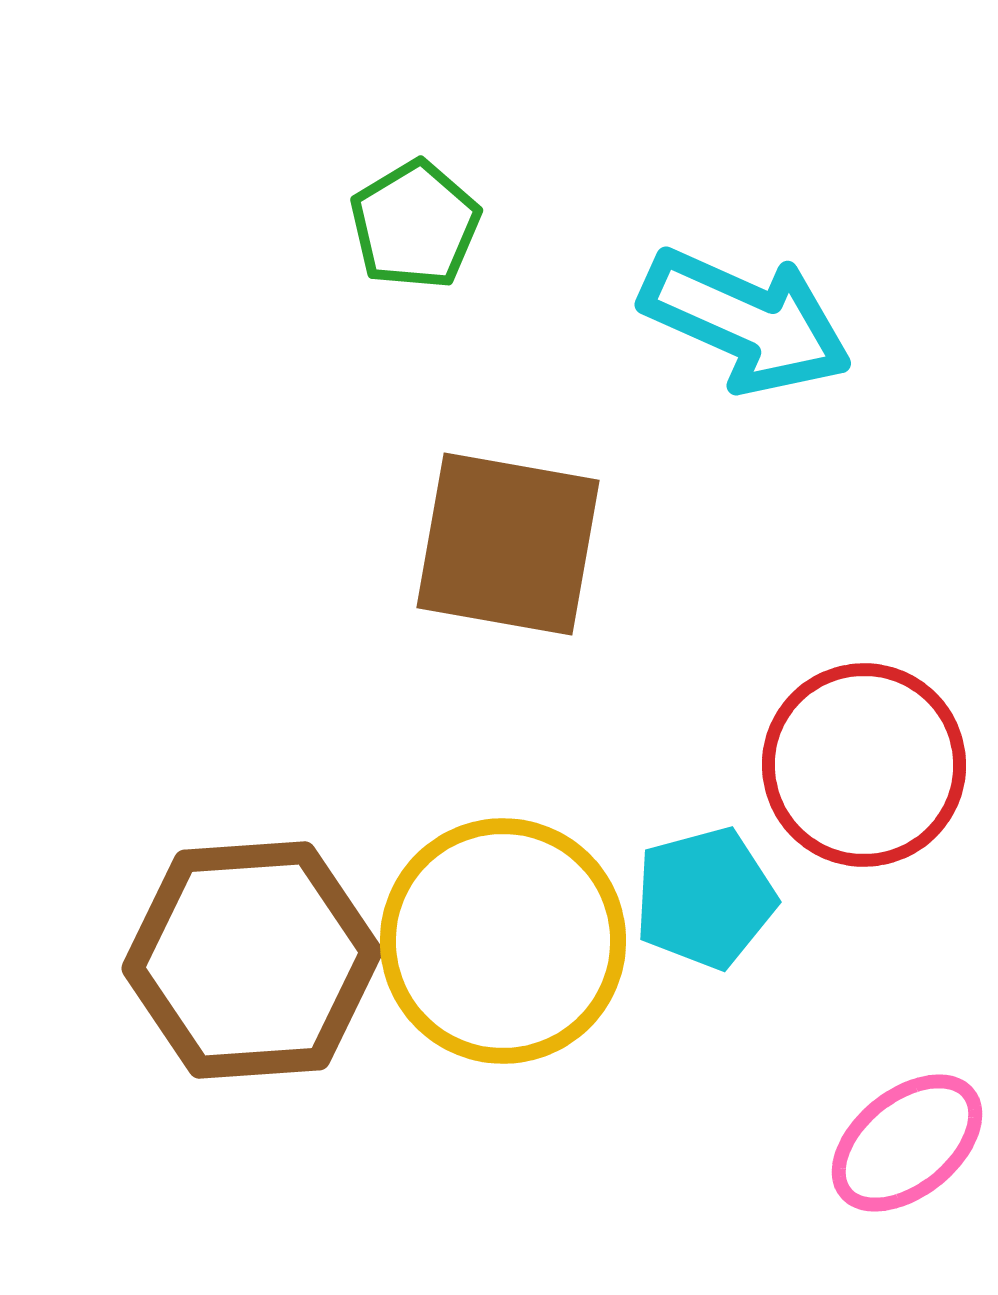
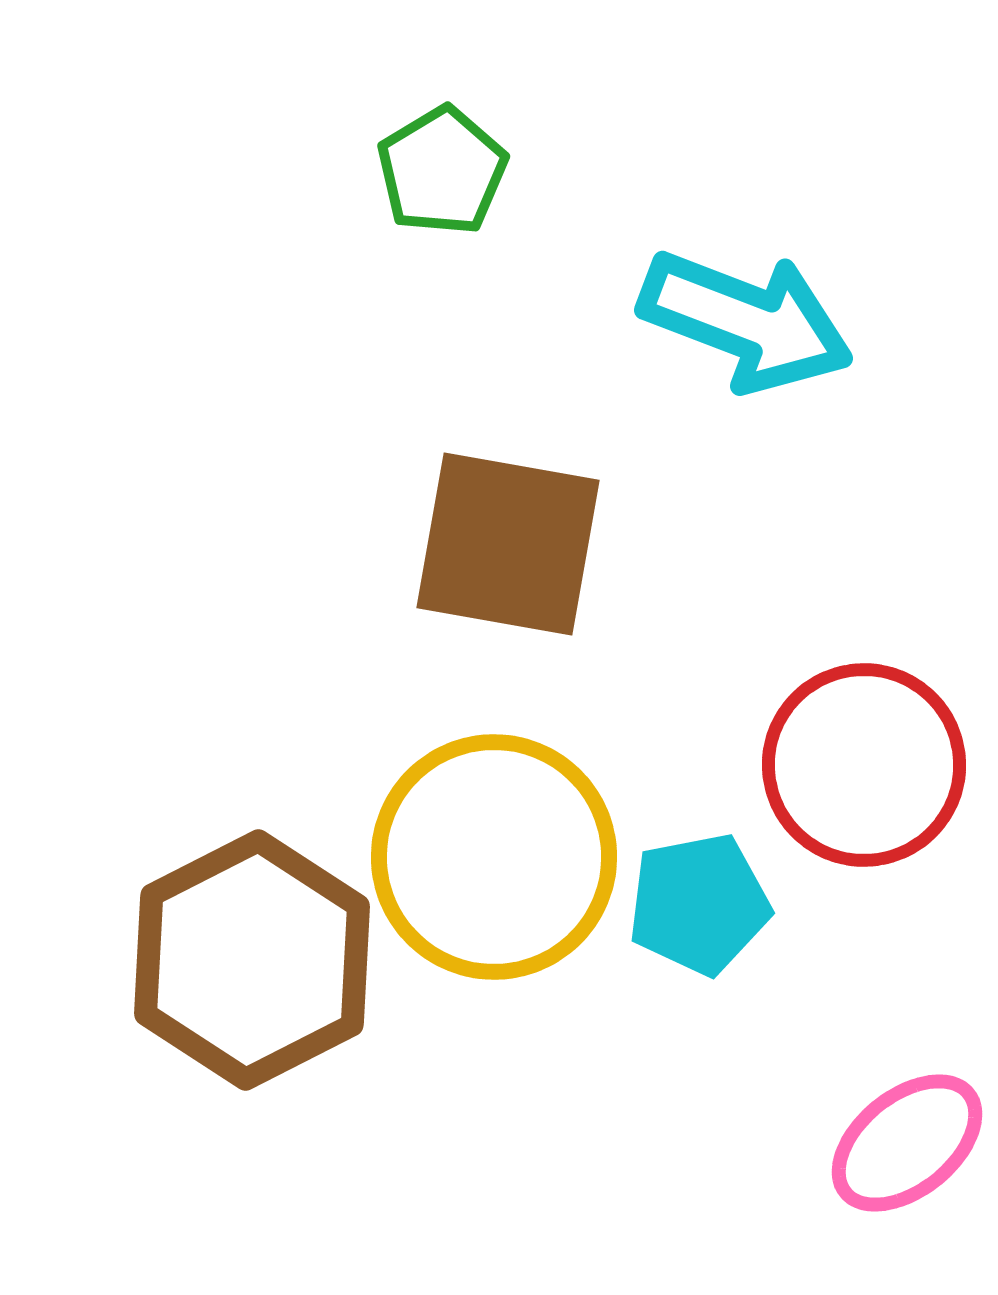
green pentagon: moved 27 px right, 54 px up
cyan arrow: rotated 3 degrees counterclockwise
cyan pentagon: moved 6 px left, 6 px down; rotated 4 degrees clockwise
yellow circle: moved 9 px left, 84 px up
brown hexagon: rotated 23 degrees counterclockwise
